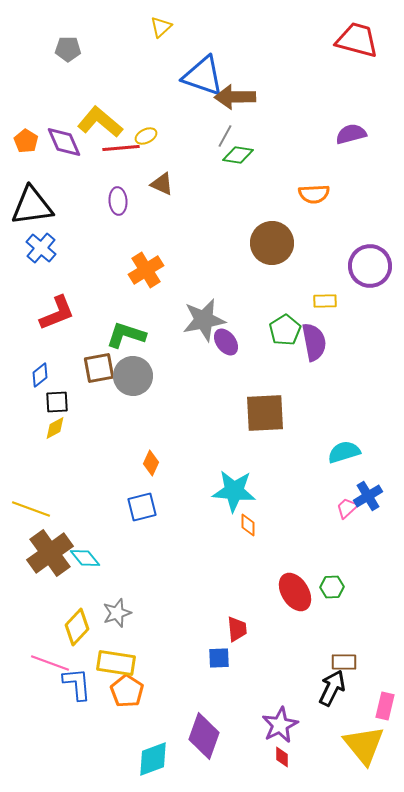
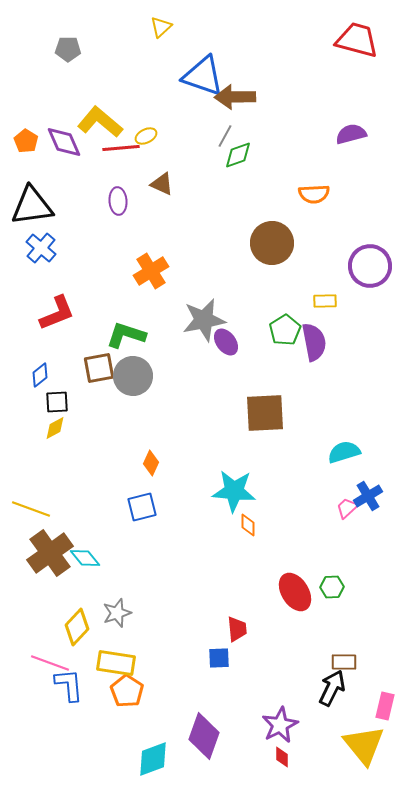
green diamond at (238, 155): rotated 28 degrees counterclockwise
orange cross at (146, 270): moved 5 px right, 1 px down
blue L-shape at (77, 684): moved 8 px left, 1 px down
